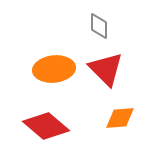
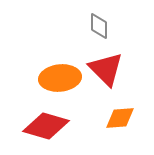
orange ellipse: moved 6 px right, 9 px down
red diamond: rotated 24 degrees counterclockwise
